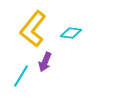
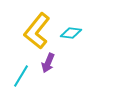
yellow L-shape: moved 4 px right, 2 px down
purple arrow: moved 3 px right, 1 px down
